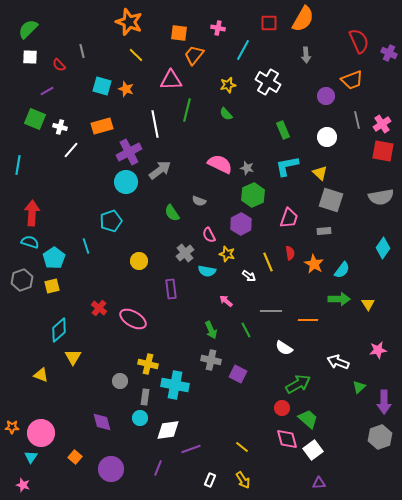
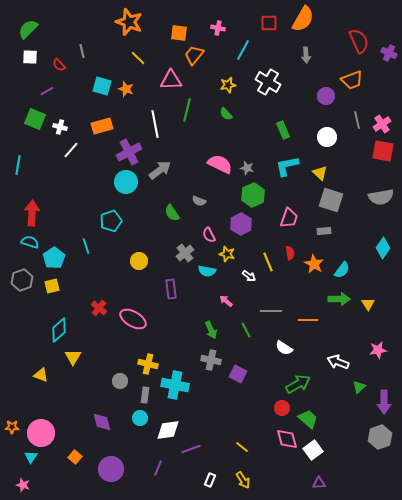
yellow line at (136, 55): moved 2 px right, 3 px down
gray rectangle at (145, 397): moved 2 px up
